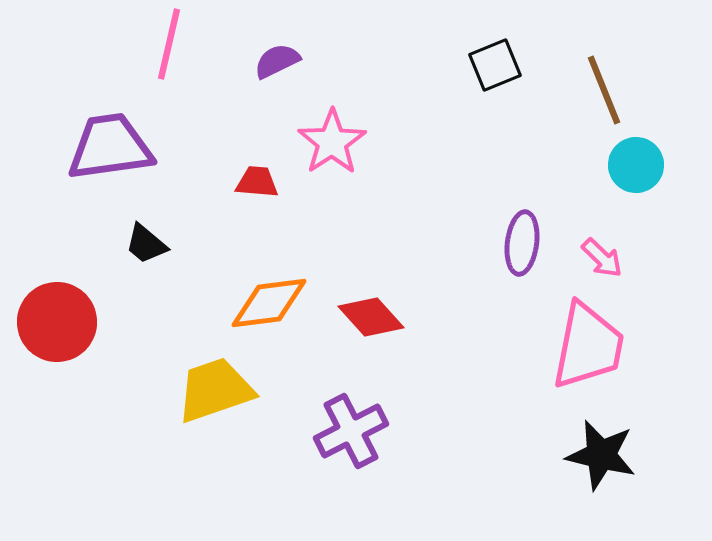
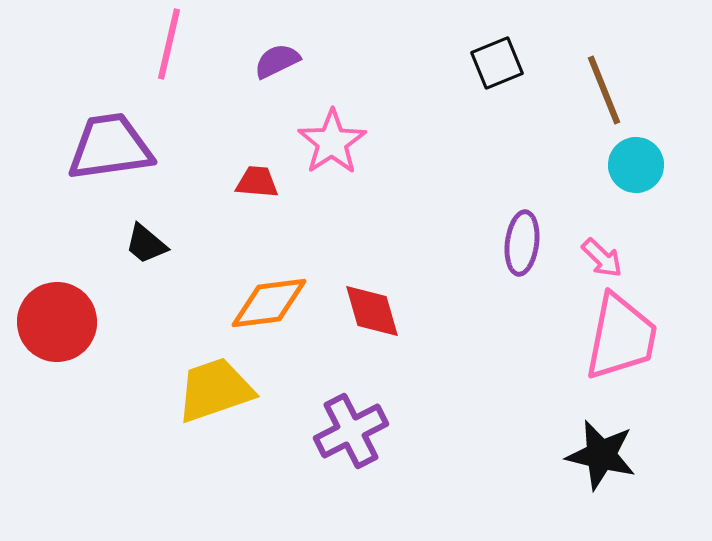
black square: moved 2 px right, 2 px up
red diamond: moved 1 px right, 6 px up; rotated 26 degrees clockwise
pink trapezoid: moved 33 px right, 9 px up
